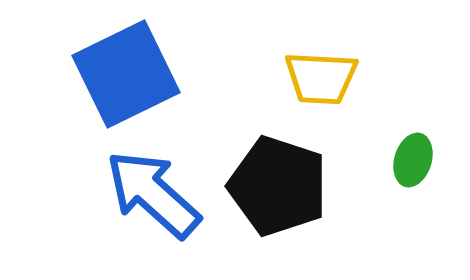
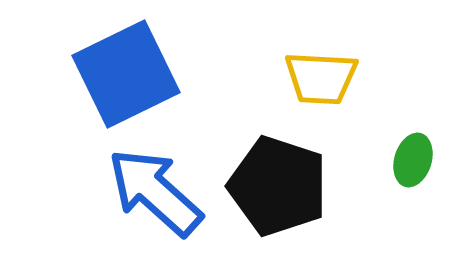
blue arrow: moved 2 px right, 2 px up
